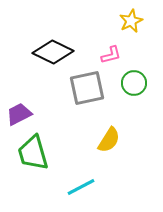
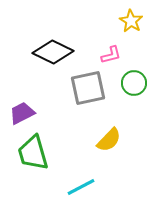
yellow star: rotated 15 degrees counterclockwise
gray square: moved 1 px right
purple trapezoid: moved 3 px right, 1 px up
yellow semicircle: rotated 12 degrees clockwise
